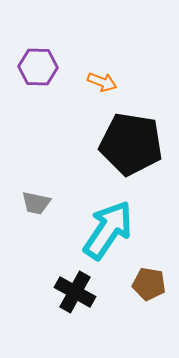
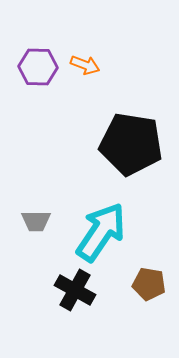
orange arrow: moved 17 px left, 17 px up
gray trapezoid: moved 18 px down; rotated 12 degrees counterclockwise
cyan arrow: moved 7 px left, 2 px down
black cross: moved 2 px up
